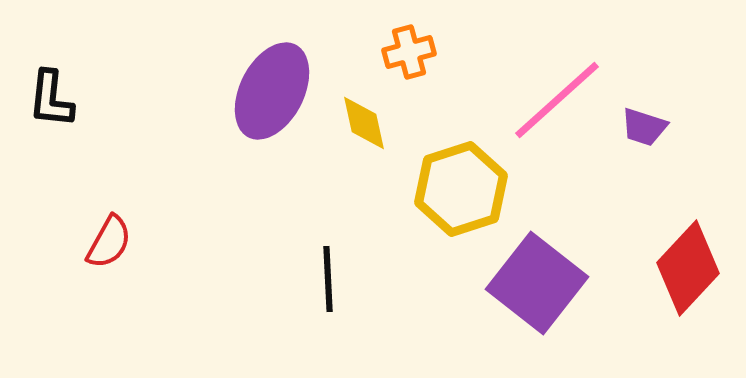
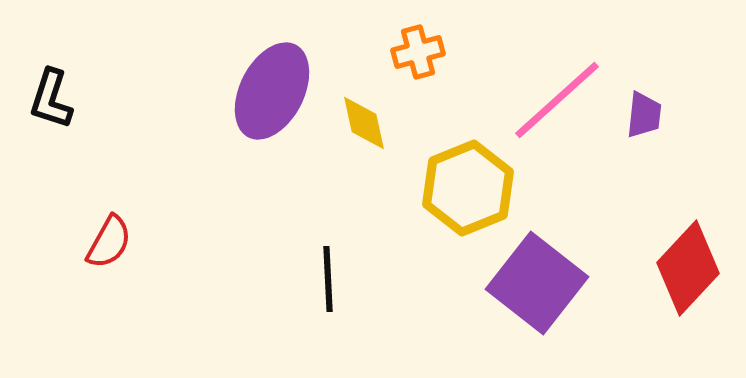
orange cross: moved 9 px right
black L-shape: rotated 12 degrees clockwise
purple trapezoid: moved 12 px up; rotated 102 degrees counterclockwise
yellow hexagon: moved 7 px right, 1 px up; rotated 4 degrees counterclockwise
